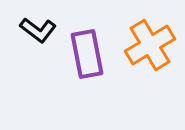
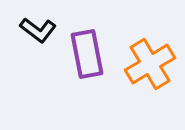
orange cross: moved 19 px down
